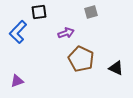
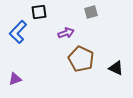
purple triangle: moved 2 px left, 2 px up
